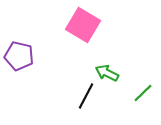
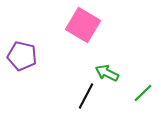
purple pentagon: moved 3 px right
